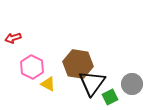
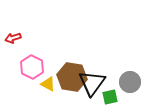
brown hexagon: moved 6 px left, 13 px down
gray circle: moved 2 px left, 2 px up
green square: rotated 14 degrees clockwise
